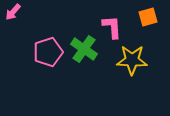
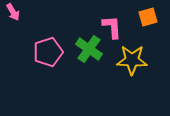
pink arrow: rotated 72 degrees counterclockwise
green cross: moved 5 px right
